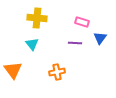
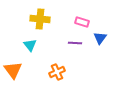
yellow cross: moved 3 px right, 1 px down
cyan triangle: moved 2 px left, 1 px down
orange cross: rotated 14 degrees counterclockwise
